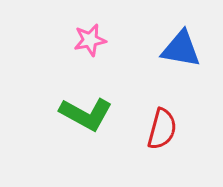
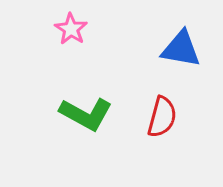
pink star: moved 19 px left, 11 px up; rotated 28 degrees counterclockwise
red semicircle: moved 12 px up
